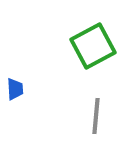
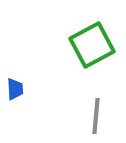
green square: moved 1 px left, 1 px up
